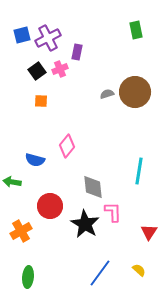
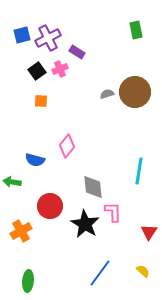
purple rectangle: rotated 70 degrees counterclockwise
yellow semicircle: moved 4 px right, 1 px down
green ellipse: moved 4 px down
